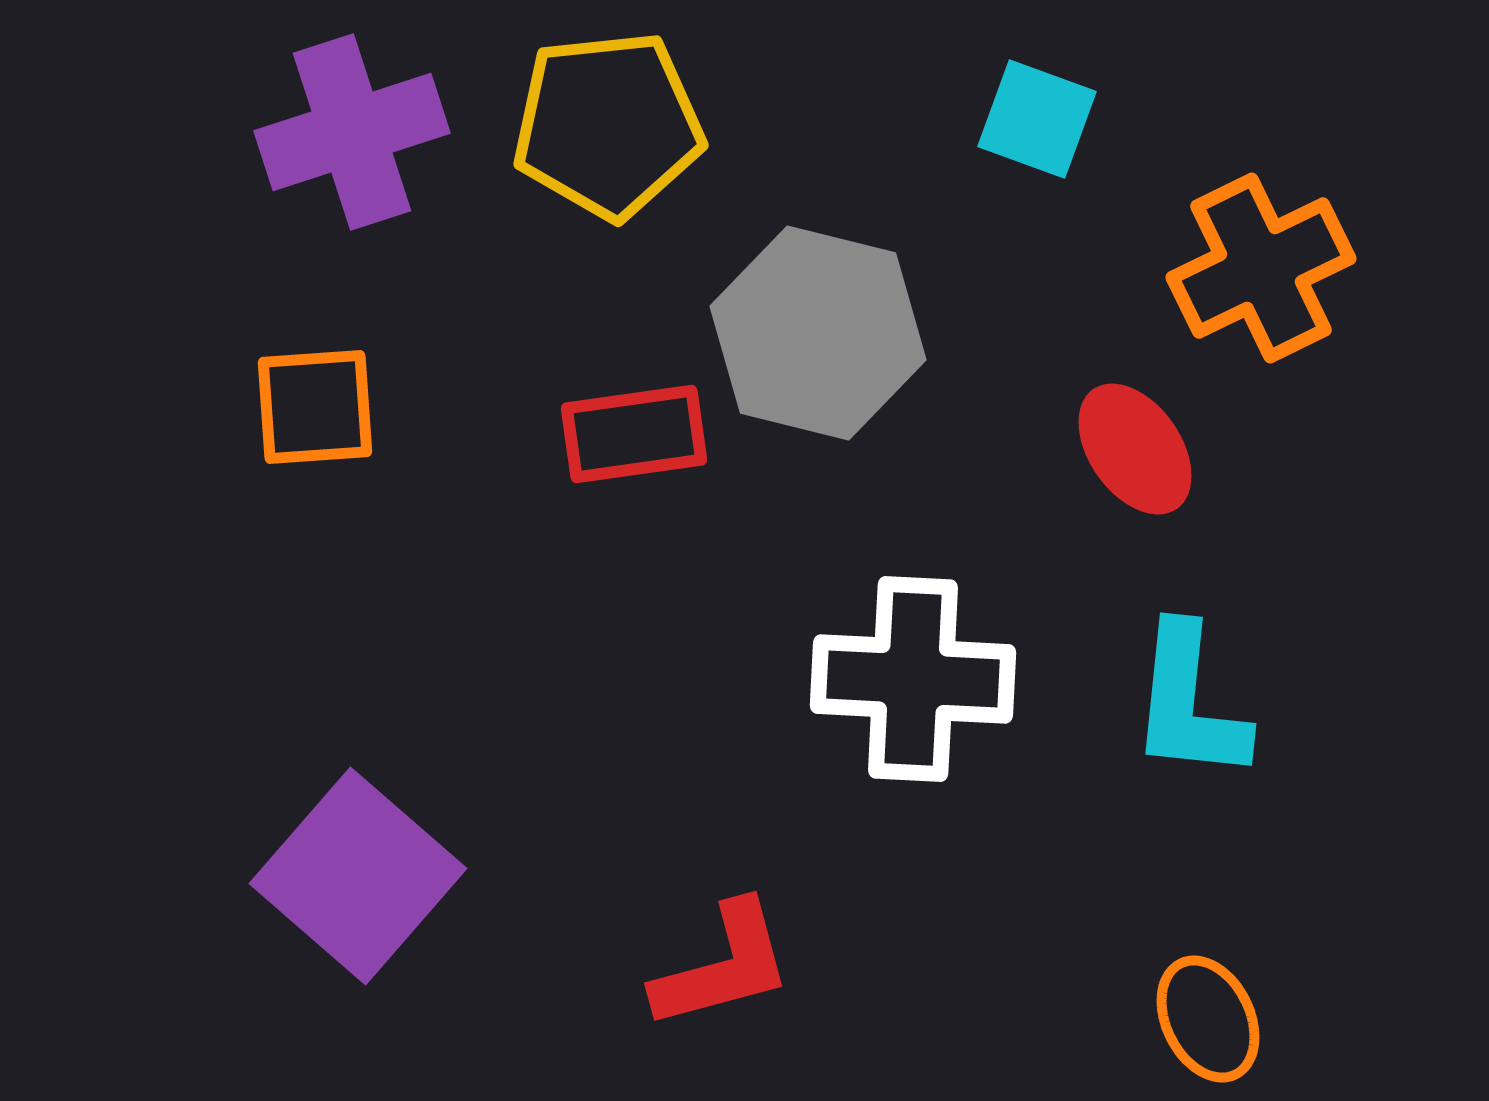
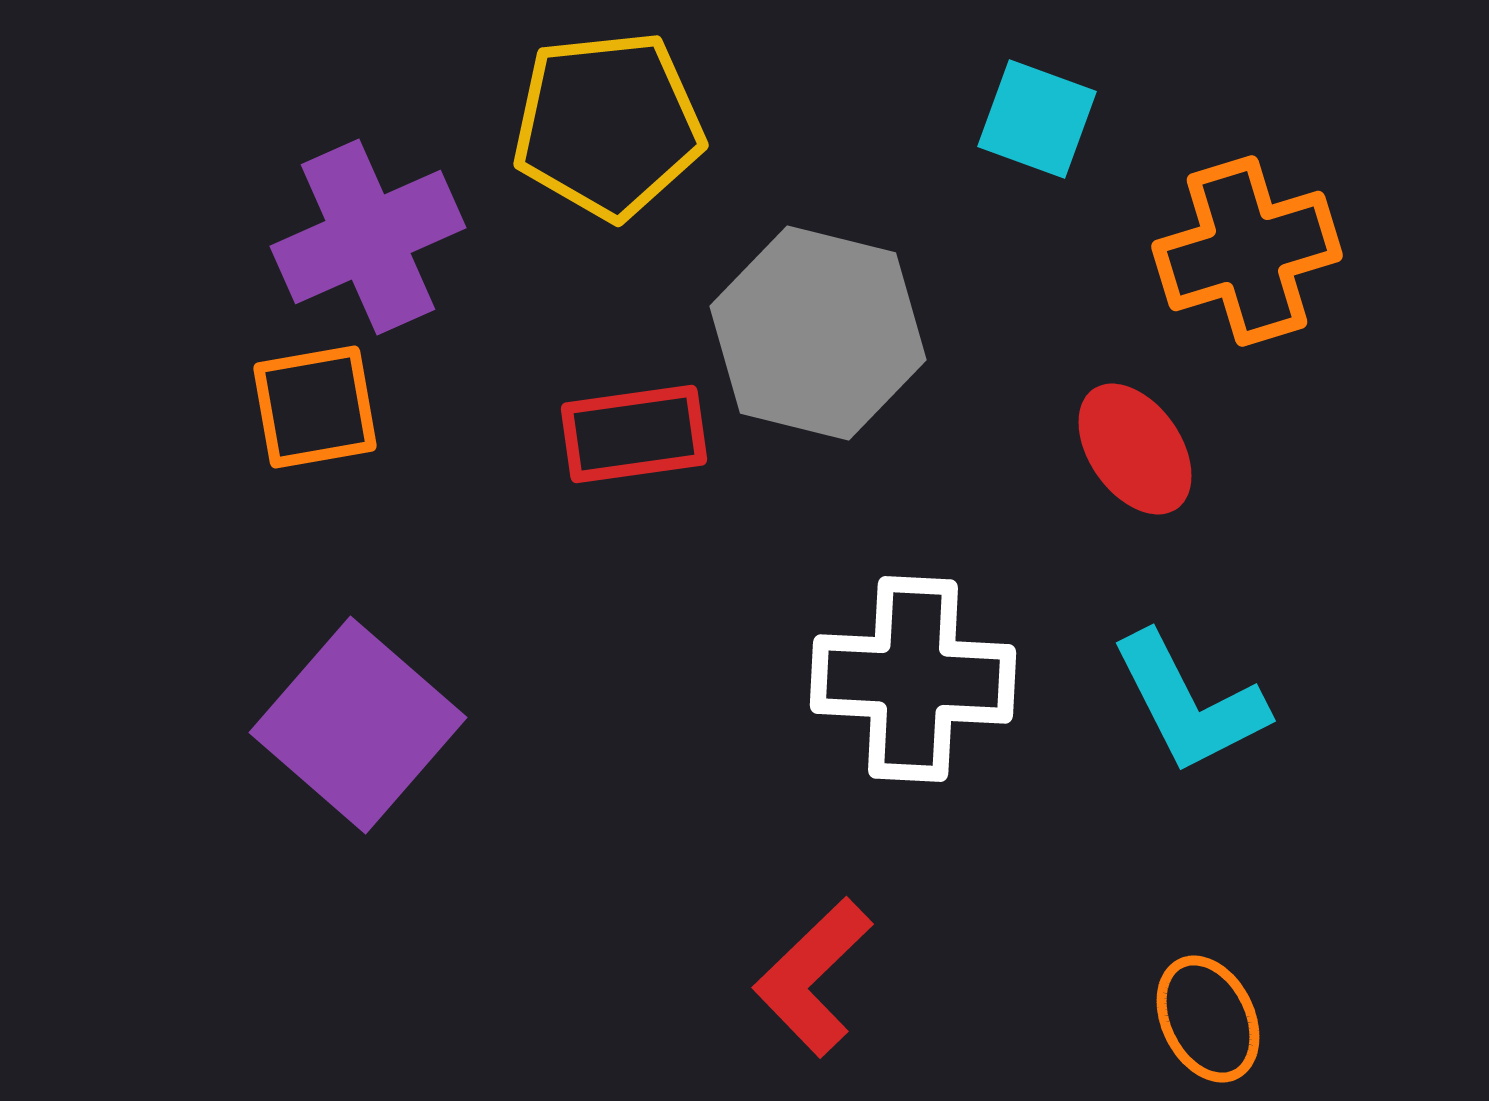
purple cross: moved 16 px right, 105 px down; rotated 6 degrees counterclockwise
orange cross: moved 14 px left, 17 px up; rotated 9 degrees clockwise
orange square: rotated 6 degrees counterclockwise
cyan L-shape: rotated 33 degrees counterclockwise
purple square: moved 151 px up
red L-shape: moved 90 px right, 11 px down; rotated 151 degrees clockwise
